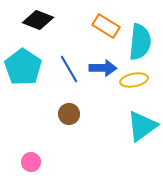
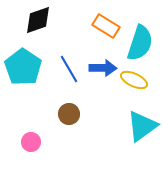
black diamond: rotated 40 degrees counterclockwise
cyan semicircle: moved 1 px down; rotated 12 degrees clockwise
yellow ellipse: rotated 36 degrees clockwise
pink circle: moved 20 px up
